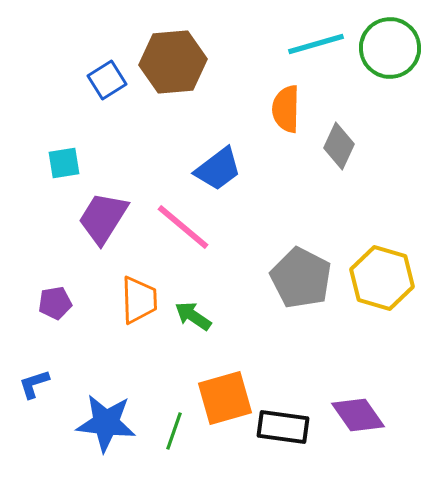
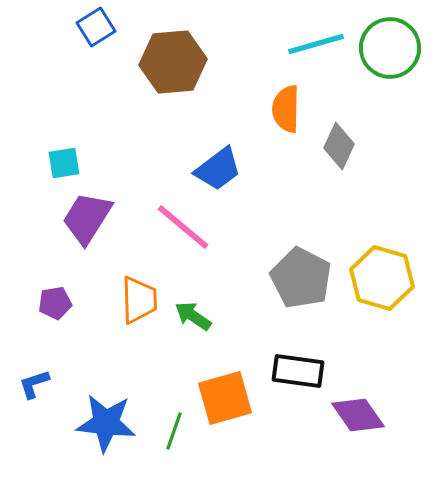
blue square: moved 11 px left, 53 px up
purple trapezoid: moved 16 px left
black rectangle: moved 15 px right, 56 px up
